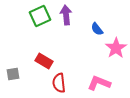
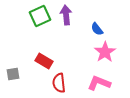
pink star: moved 11 px left, 4 px down
